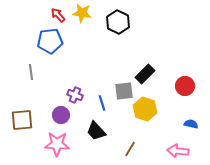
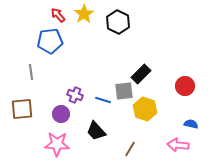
yellow star: moved 2 px right, 1 px down; rotated 30 degrees clockwise
black rectangle: moved 4 px left
blue line: moved 1 px right, 3 px up; rotated 56 degrees counterclockwise
purple circle: moved 1 px up
brown square: moved 11 px up
pink arrow: moved 6 px up
